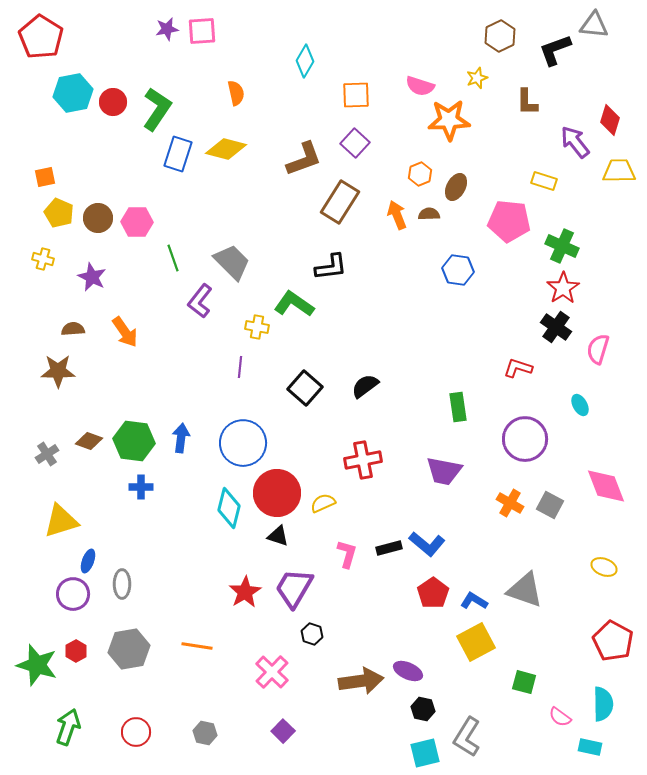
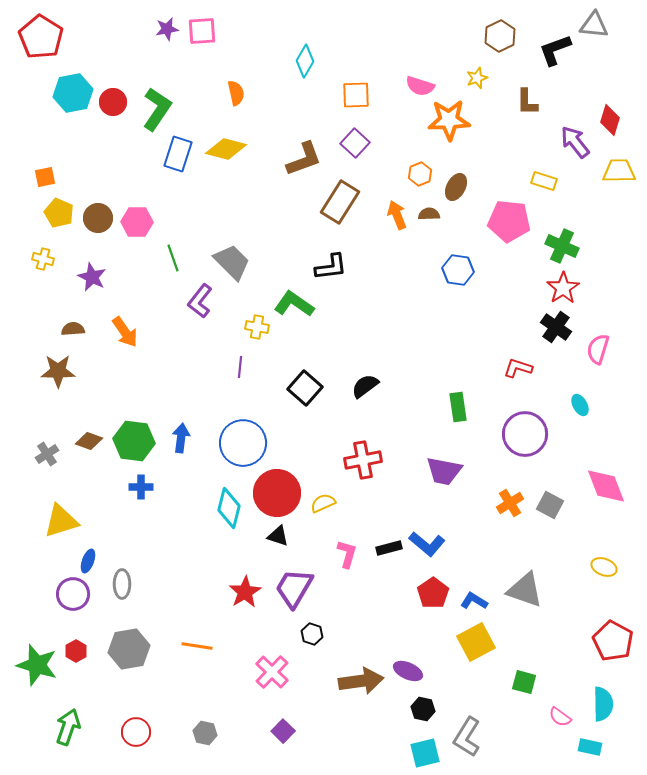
purple circle at (525, 439): moved 5 px up
orange cross at (510, 503): rotated 28 degrees clockwise
